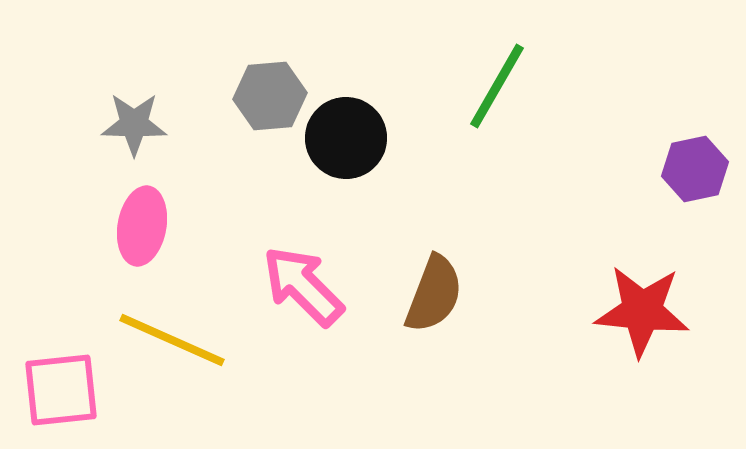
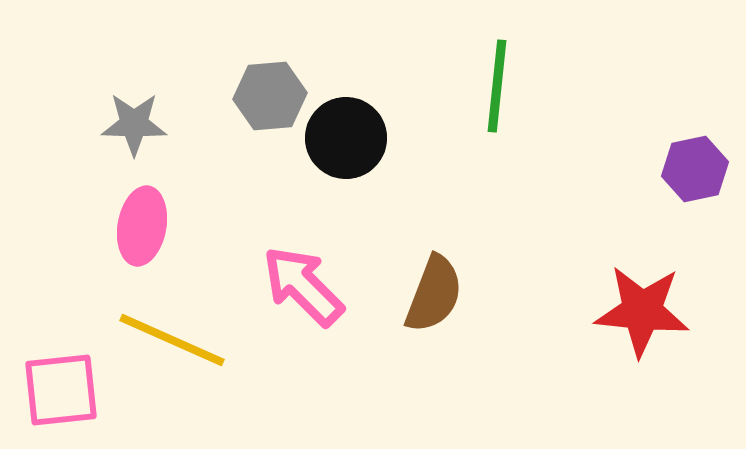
green line: rotated 24 degrees counterclockwise
